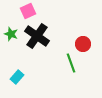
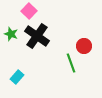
pink square: moved 1 px right; rotated 21 degrees counterclockwise
red circle: moved 1 px right, 2 px down
